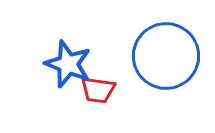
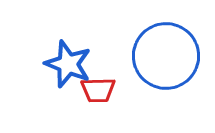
red trapezoid: rotated 9 degrees counterclockwise
